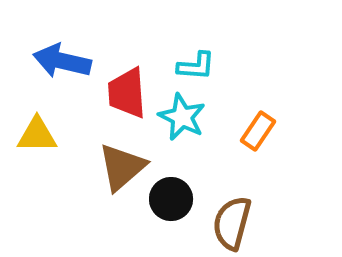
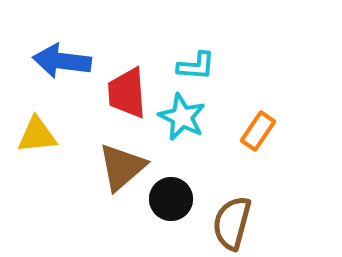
blue arrow: rotated 6 degrees counterclockwise
yellow triangle: rotated 6 degrees counterclockwise
